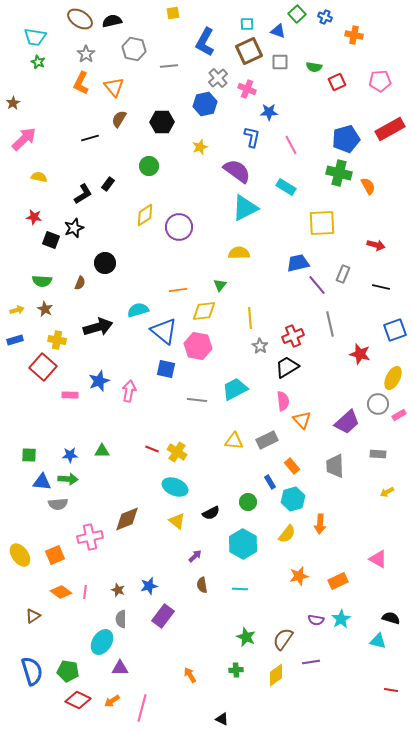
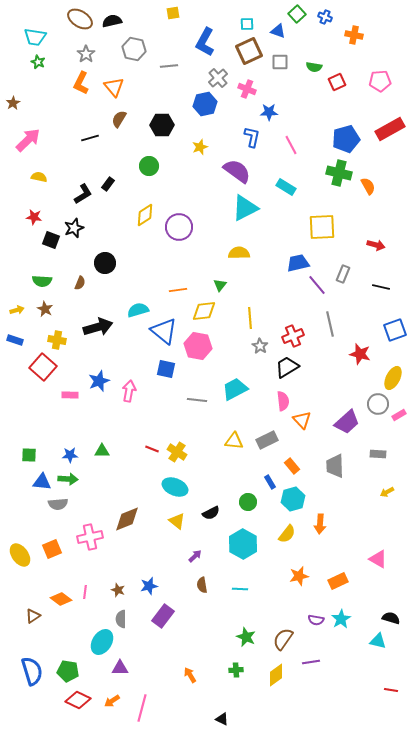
black hexagon at (162, 122): moved 3 px down
pink arrow at (24, 139): moved 4 px right, 1 px down
yellow square at (322, 223): moved 4 px down
blue rectangle at (15, 340): rotated 35 degrees clockwise
orange square at (55, 555): moved 3 px left, 6 px up
orange diamond at (61, 592): moved 7 px down
